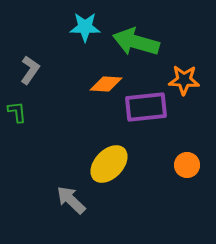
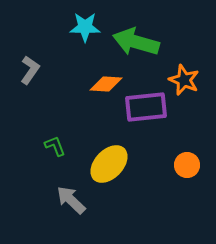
orange star: rotated 20 degrees clockwise
green L-shape: moved 38 px right, 34 px down; rotated 15 degrees counterclockwise
